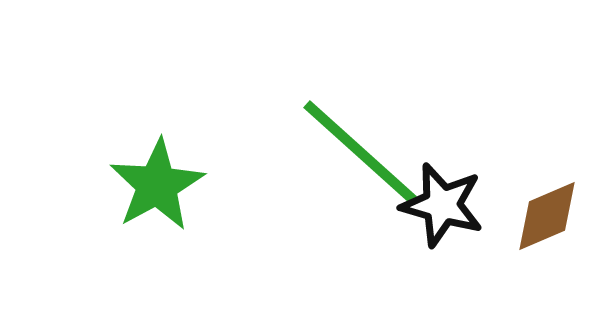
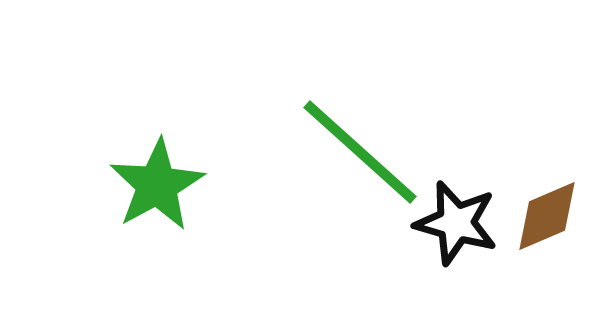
black star: moved 14 px right, 18 px down
